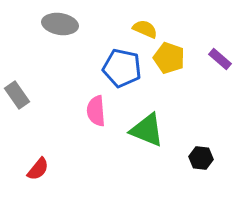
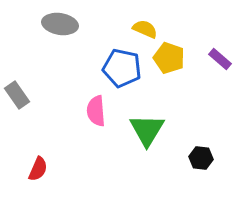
green triangle: rotated 39 degrees clockwise
red semicircle: rotated 15 degrees counterclockwise
